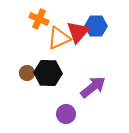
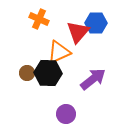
blue hexagon: moved 3 px up
orange triangle: moved 14 px down
purple arrow: moved 8 px up
